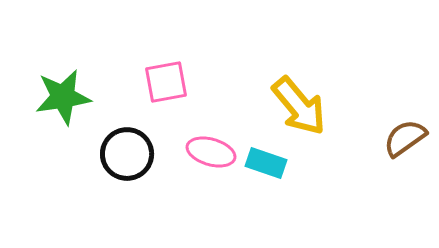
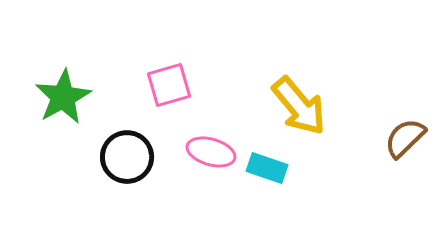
pink square: moved 3 px right, 3 px down; rotated 6 degrees counterclockwise
green star: rotated 20 degrees counterclockwise
brown semicircle: rotated 9 degrees counterclockwise
black circle: moved 3 px down
cyan rectangle: moved 1 px right, 5 px down
